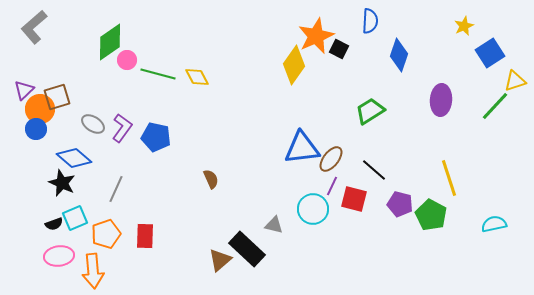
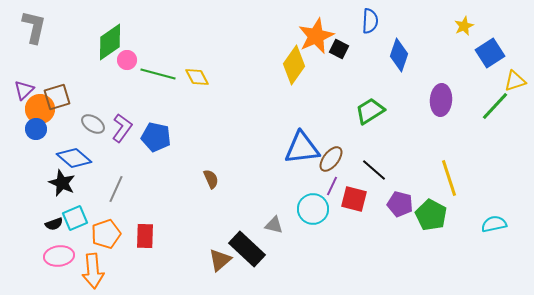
gray L-shape at (34, 27): rotated 144 degrees clockwise
